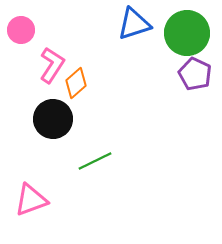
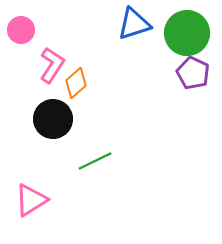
purple pentagon: moved 2 px left, 1 px up
pink triangle: rotated 12 degrees counterclockwise
